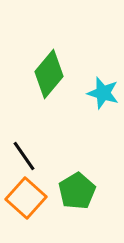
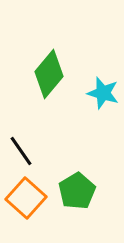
black line: moved 3 px left, 5 px up
